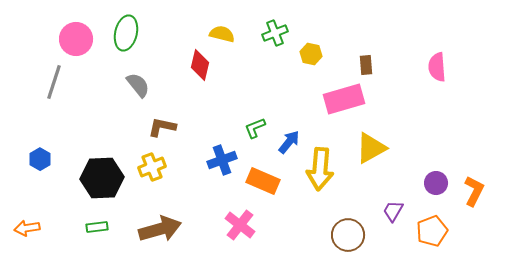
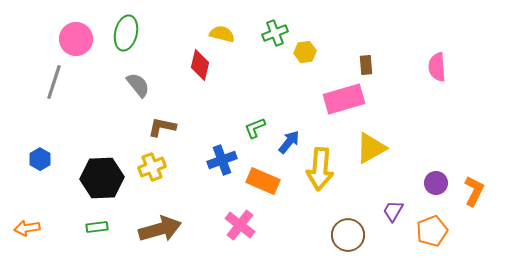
yellow hexagon: moved 6 px left, 2 px up; rotated 20 degrees counterclockwise
